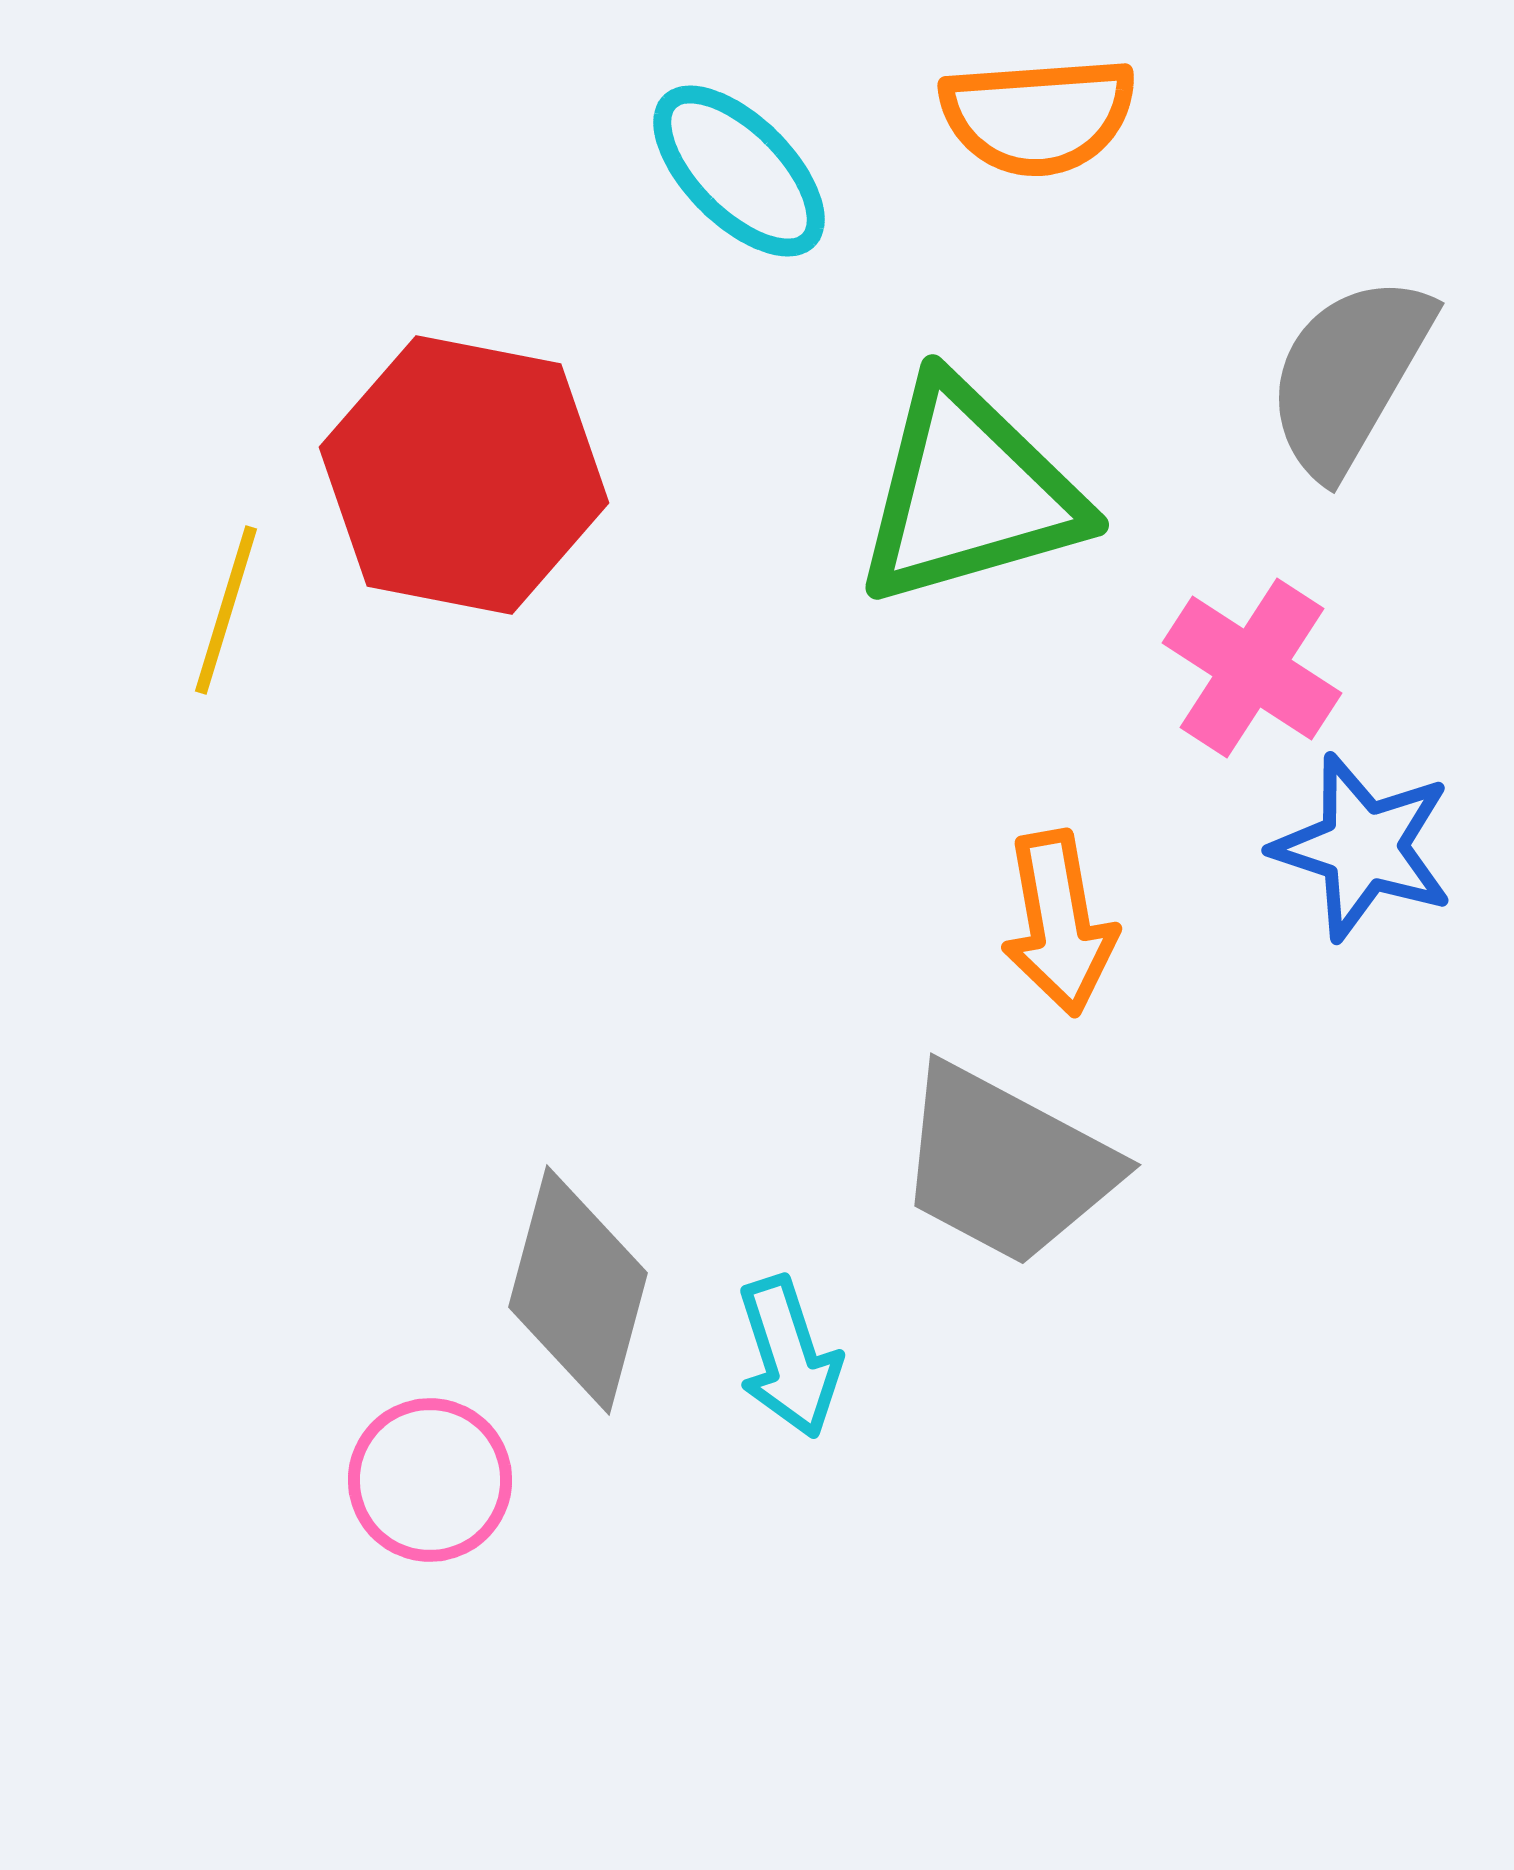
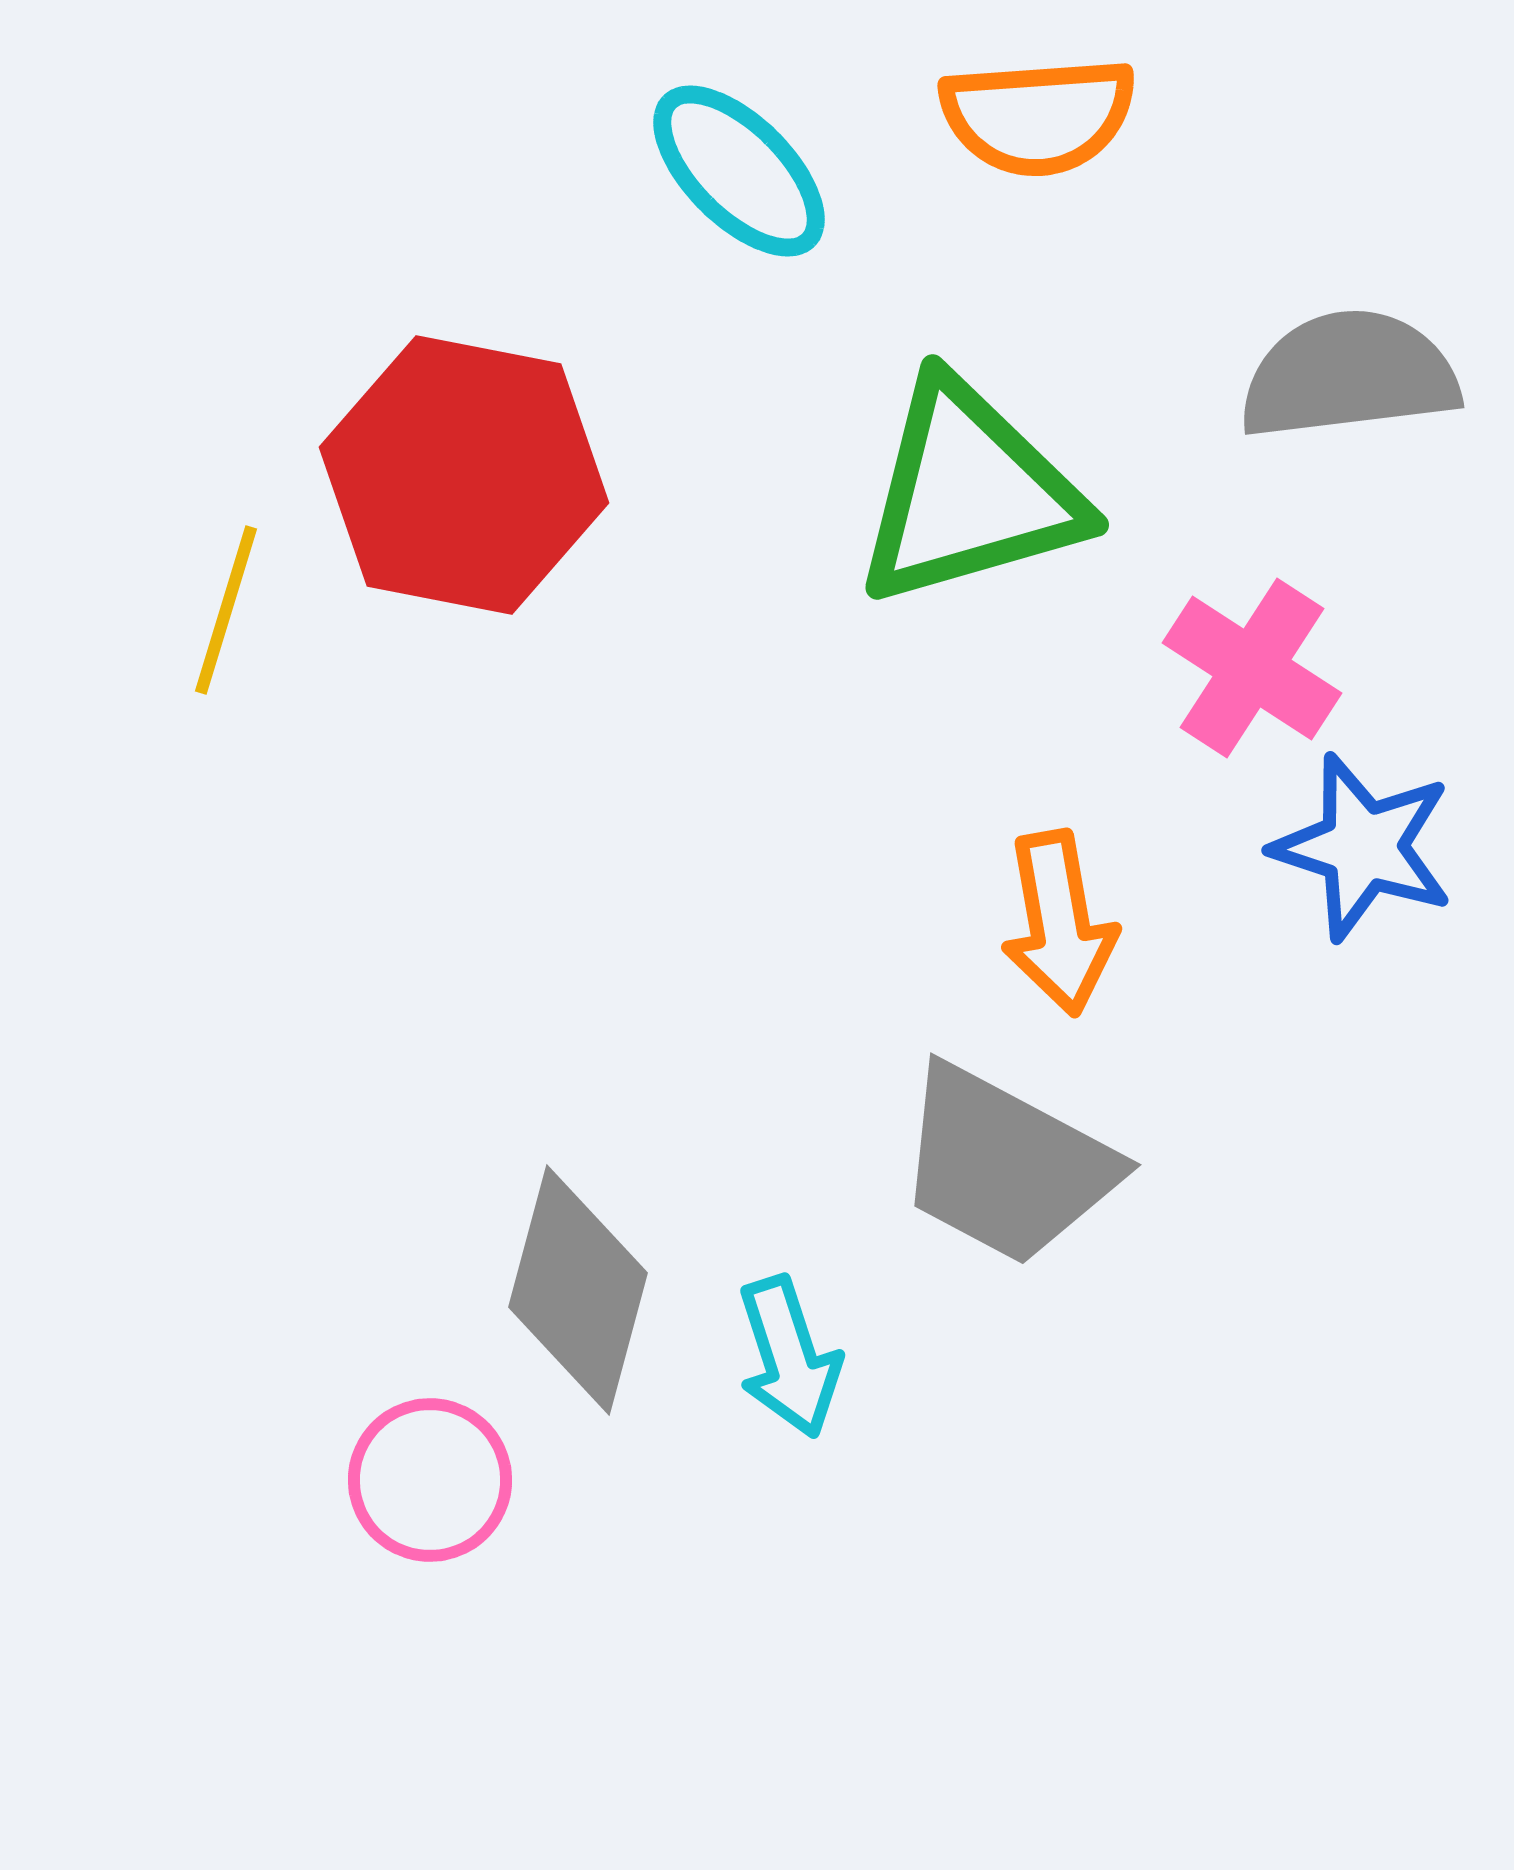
gray semicircle: rotated 53 degrees clockwise
